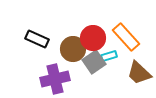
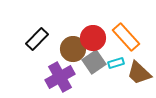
black rectangle: rotated 70 degrees counterclockwise
cyan rectangle: moved 7 px right, 7 px down
purple cross: moved 5 px right, 2 px up; rotated 16 degrees counterclockwise
